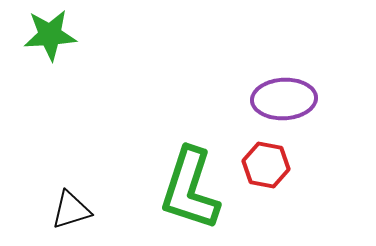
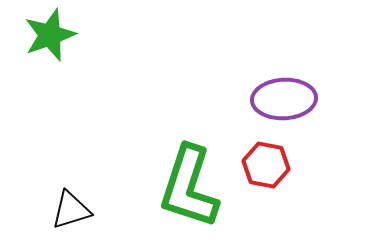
green star: rotated 16 degrees counterclockwise
green L-shape: moved 1 px left, 2 px up
